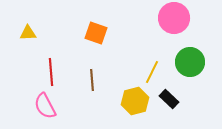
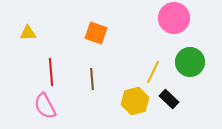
yellow line: moved 1 px right
brown line: moved 1 px up
